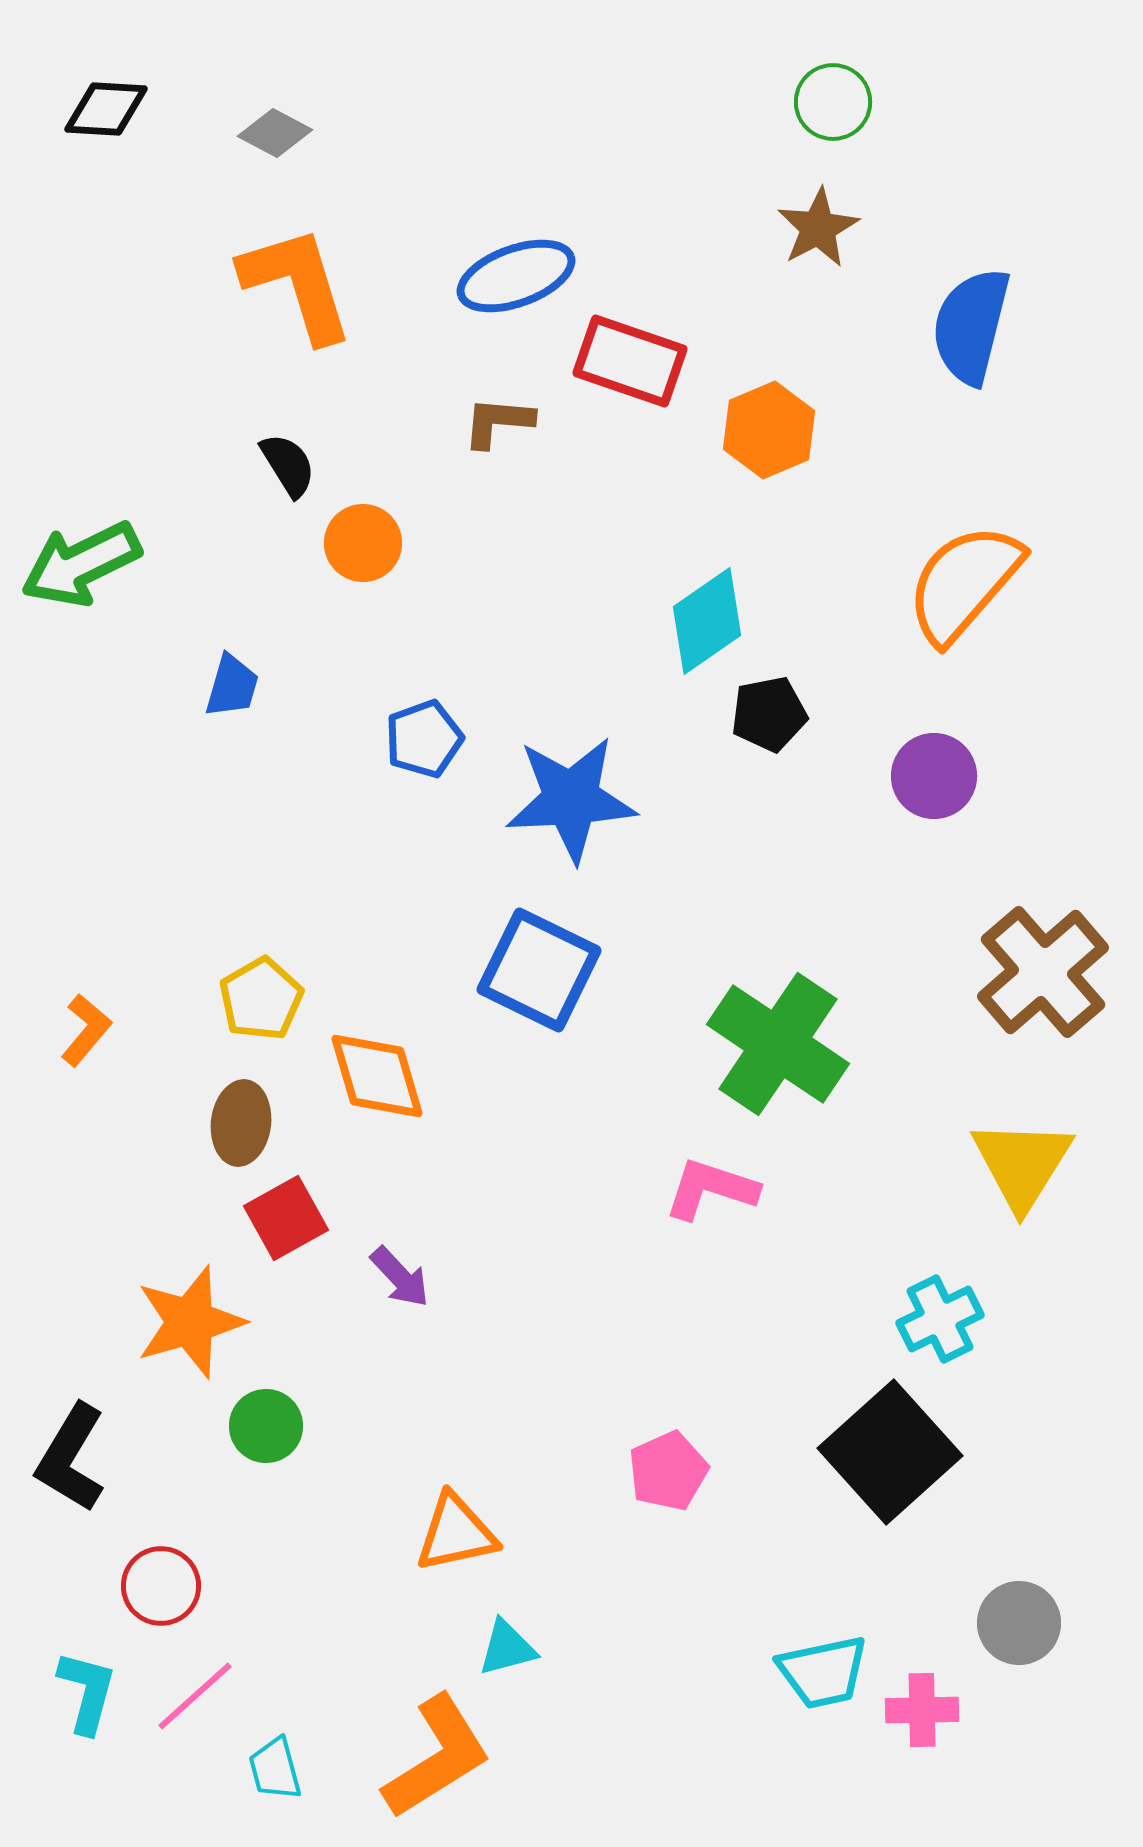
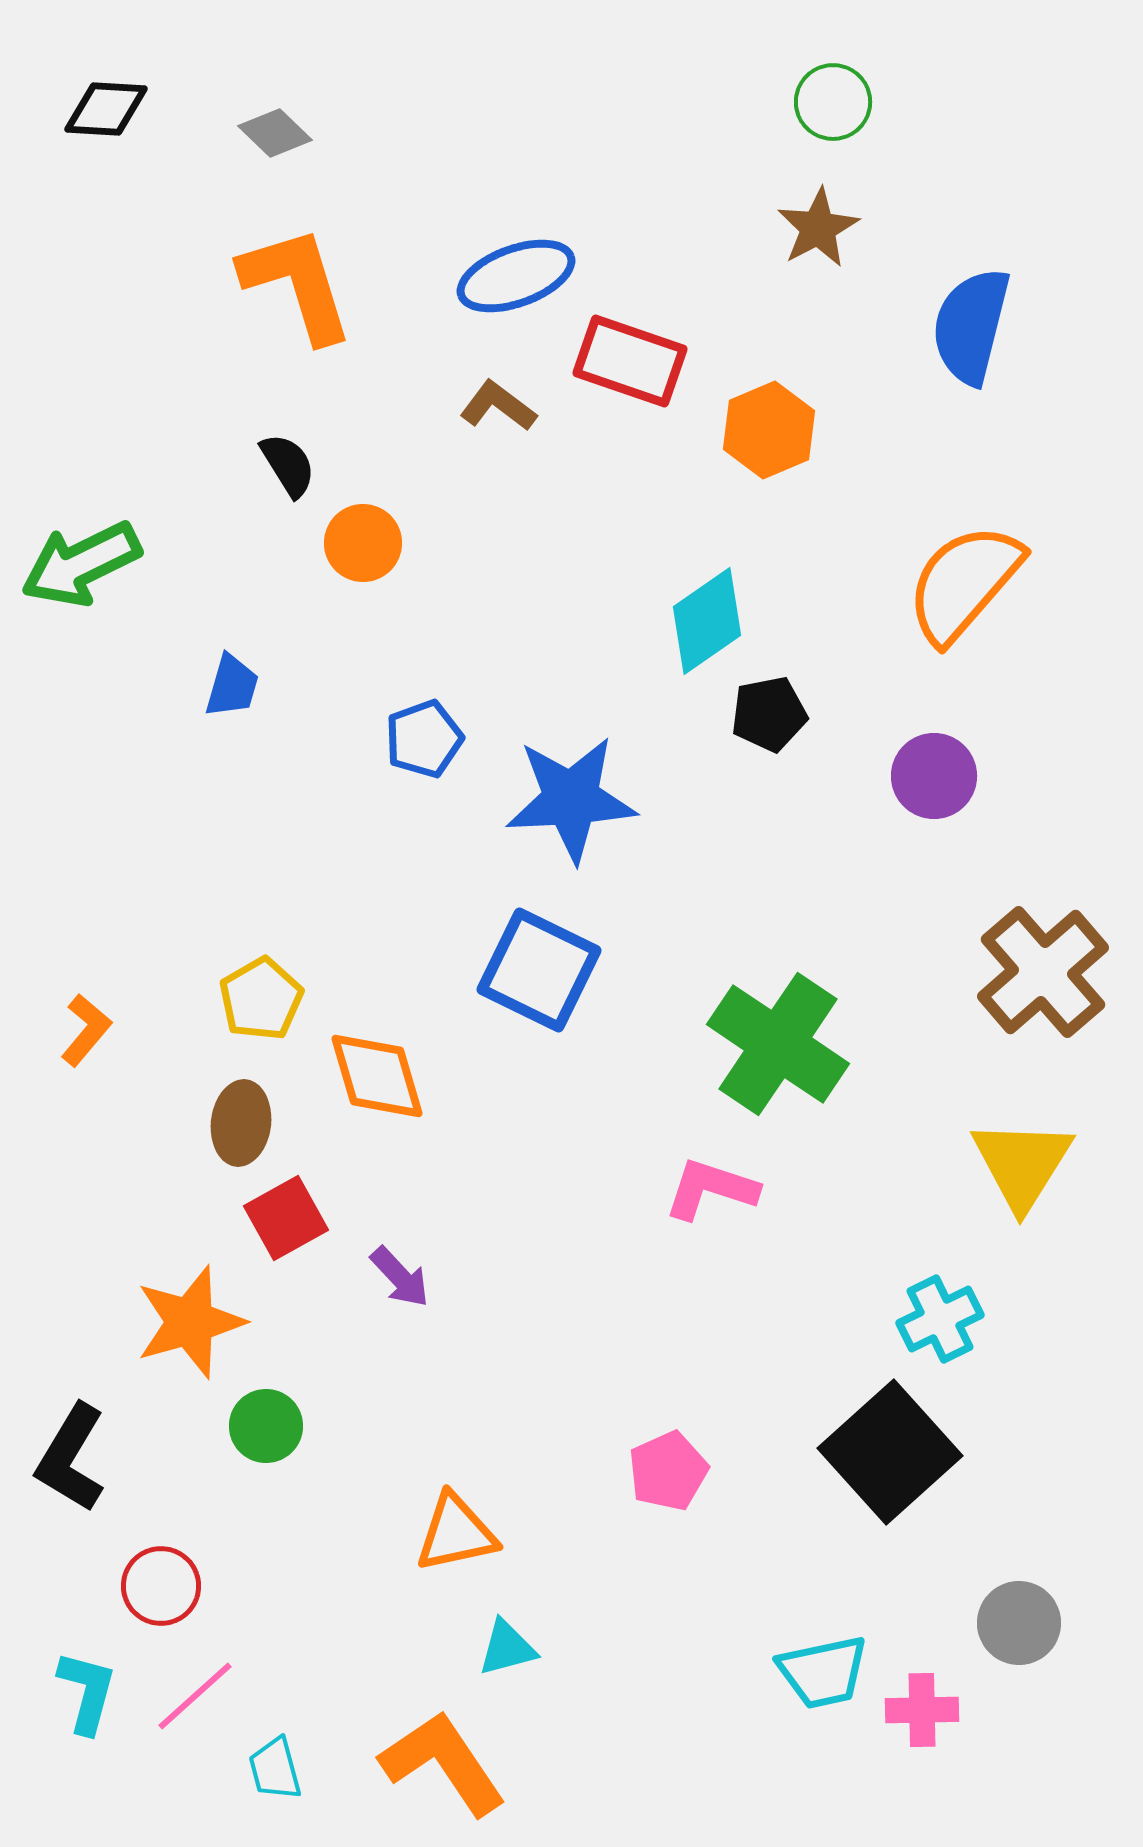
gray diamond at (275, 133): rotated 16 degrees clockwise
brown L-shape at (498, 422): moved 16 px up; rotated 32 degrees clockwise
orange L-shape at (437, 1757): moved 6 px right, 6 px down; rotated 92 degrees counterclockwise
